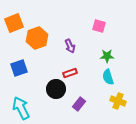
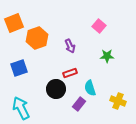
pink square: rotated 24 degrees clockwise
cyan semicircle: moved 18 px left, 11 px down
